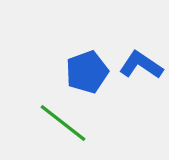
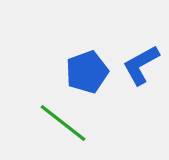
blue L-shape: rotated 63 degrees counterclockwise
